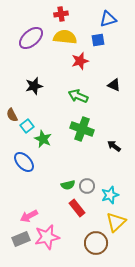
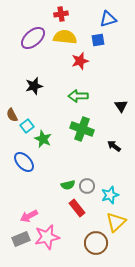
purple ellipse: moved 2 px right
black triangle: moved 7 px right, 21 px down; rotated 32 degrees clockwise
green arrow: rotated 24 degrees counterclockwise
